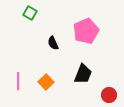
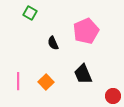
black trapezoid: rotated 135 degrees clockwise
red circle: moved 4 px right, 1 px down
